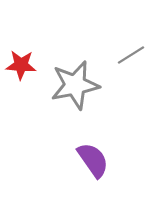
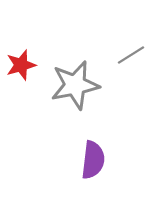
red star: rotated 20 degrees counterclockwise
purple semicircle: rotated 42 degrees clockwise
